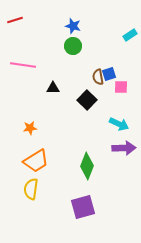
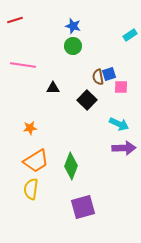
green diamond: moved 16 px left
